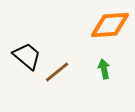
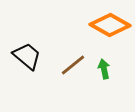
orange diamond: rotated 33 degrees clockwise
brown line: moved 16 px right, 7 px up
